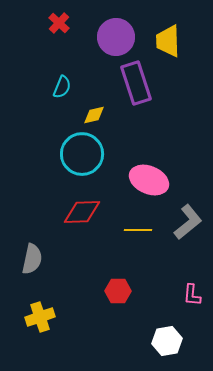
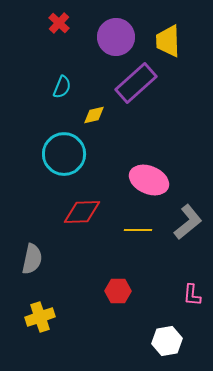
purple rectangle: rotated 66 degrees clockwise
cyan circle: moved 18 px left
